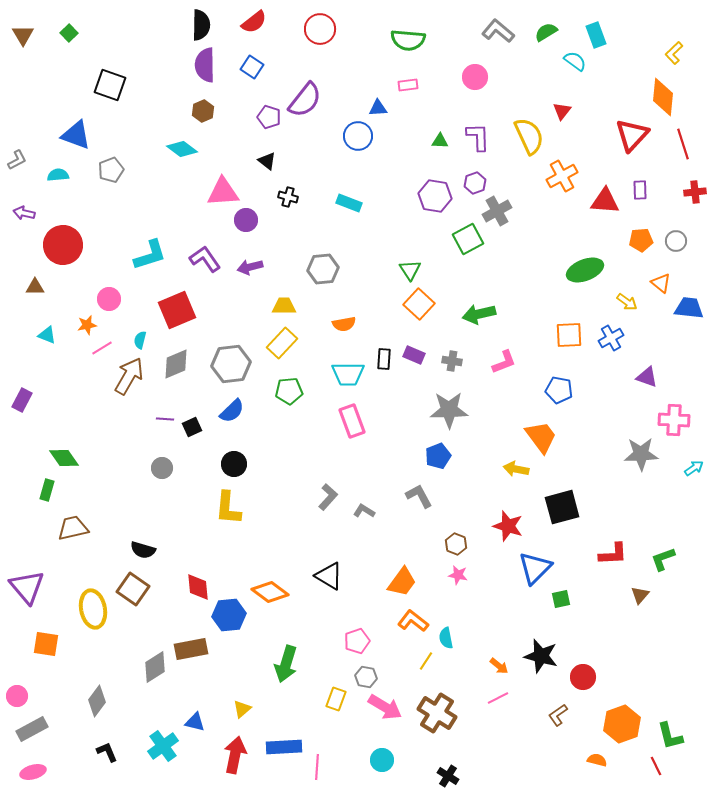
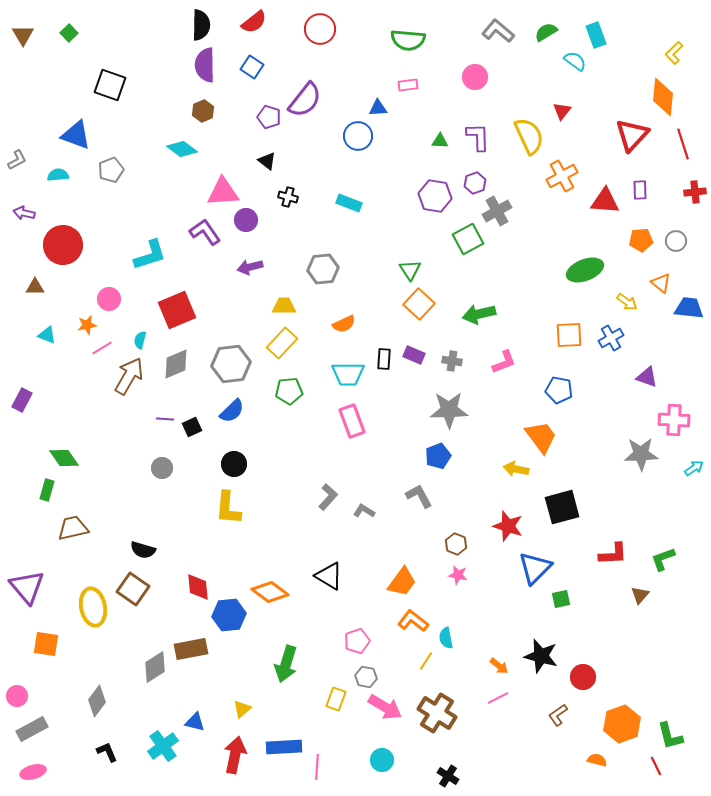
purple L-shape at (205, 259): moved 27 px up
orange semicircle at (344, 324): rotated 15 degrees counterclockwise
yellow ellipse at (93, 609): moved 2 px up
